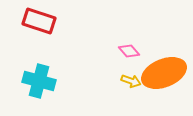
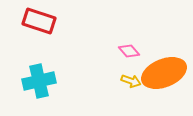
cyan cross: rotated 28 degrees counterclockwise
